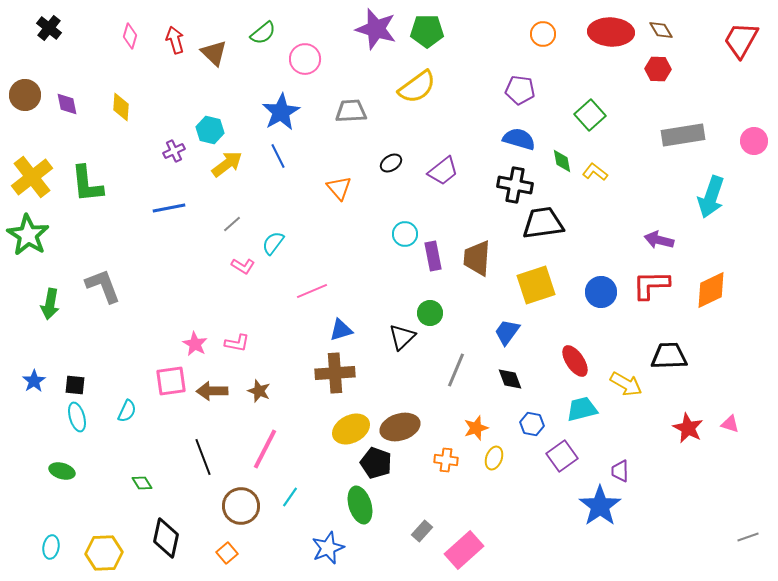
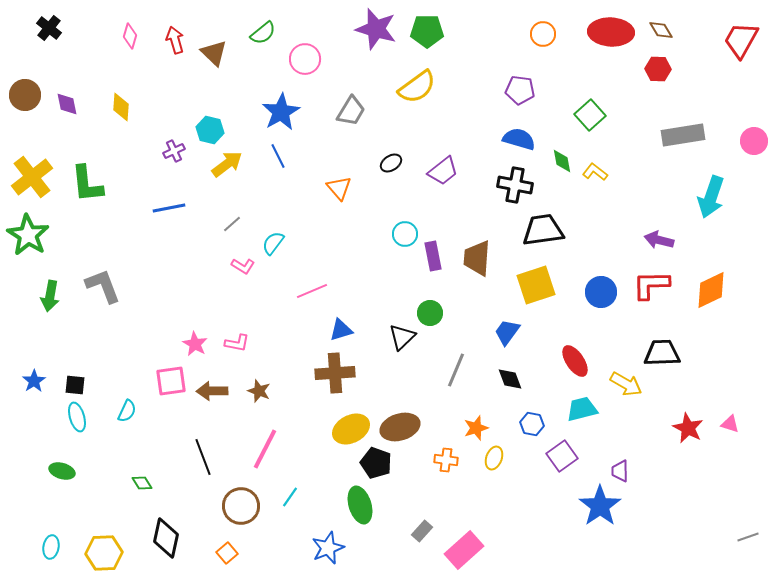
gray trapezoid at (351, 111): rotated 124 degrees clockwise
black trapezoid at (543, 223): moved 7 px down
green arrow at (50, 304): moved 8 px up
black trapezoid at (669, 356): moved 7 px left, 3 px up
